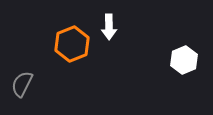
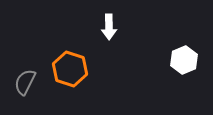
orange hexagon: moved 2 px left, 25 px down; rotated 20 degrees counterclockwise
gray semicircle: moved 3 px right, 2 px up
